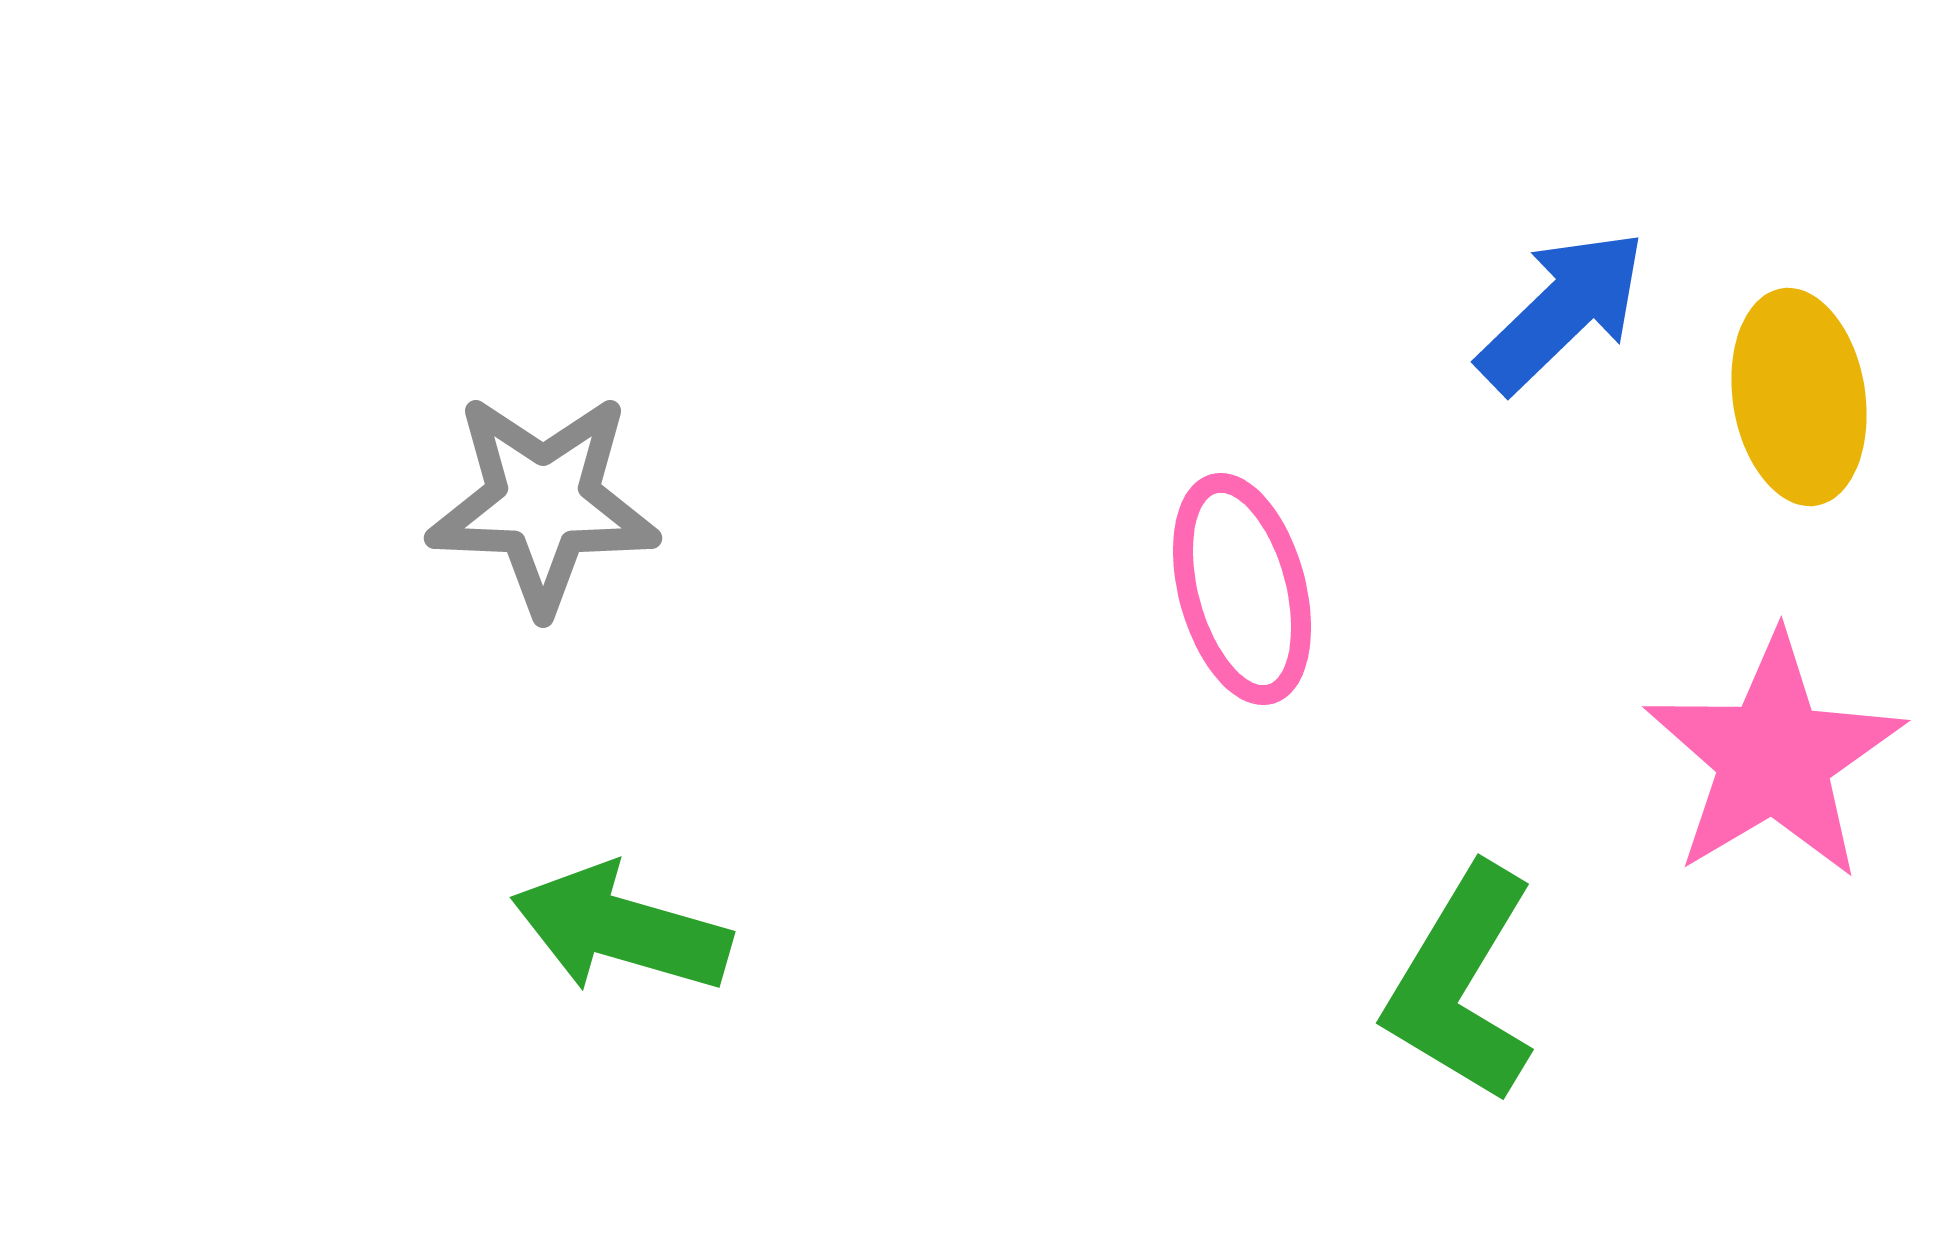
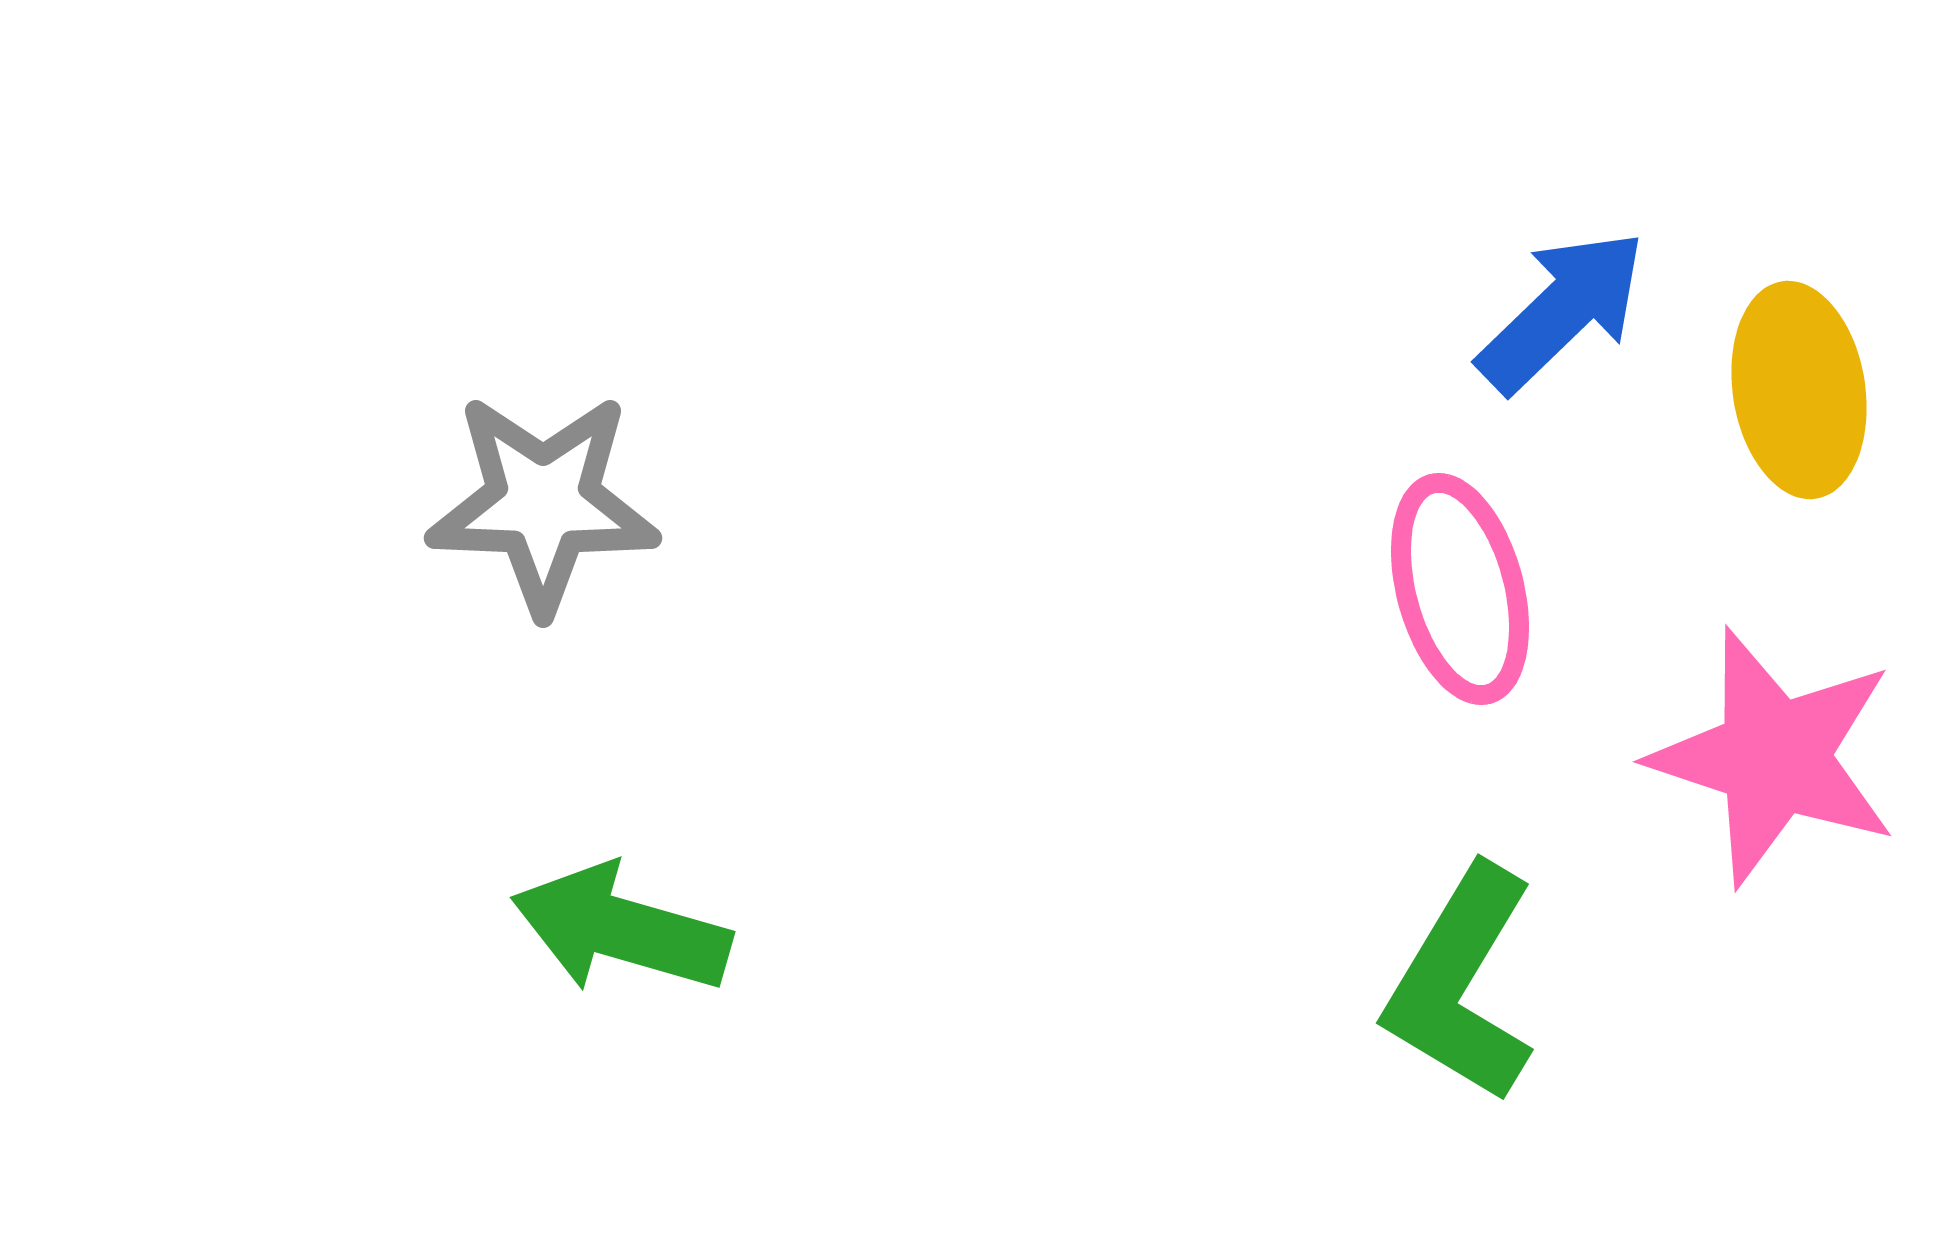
yellow ellipse: moved 7 px up
pink ellipse: moved 218 px right
pink star: rotated 23 degrees counterclockwise
